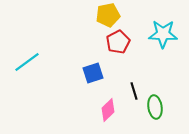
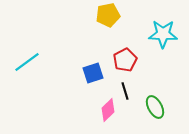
red pentagon: moved 7 px right, 18 px down
black line: moved 9 px left
green ellipse: rotated 20 degrees counterclockwise
